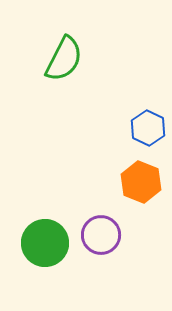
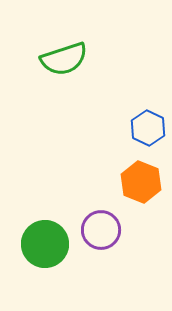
green semicircle: rotated 45 degrees clockwise
purple circle: moved 5 px up
green circle: moved 1 px down
